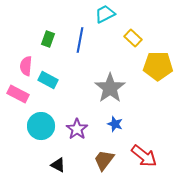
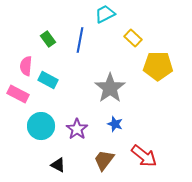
green rectangle: rotated 56 degrees counterclockwise
